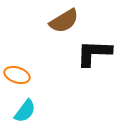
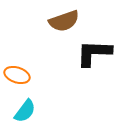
brown semicircle: rotated 12 degrees clockwise
